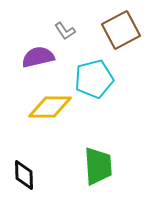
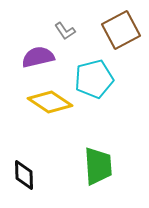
yellow diamond: moved 5 px up; rotated 33 degrees clockwise
